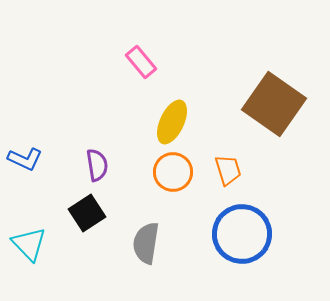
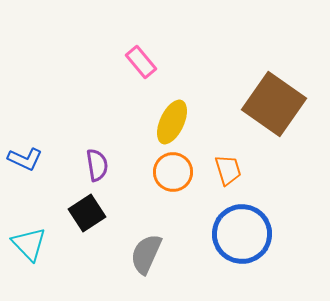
gray semicircle: moved 11 px down; rotated 15 degrees clockwise
